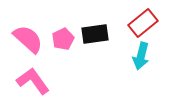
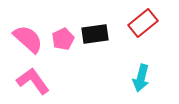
cyan arrow: moved 22 px down
